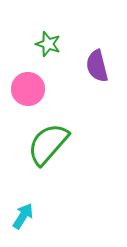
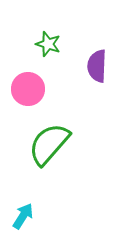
purple semicircle: rotated 16 degrees clockwise
green semicircle: moved 1 px right
